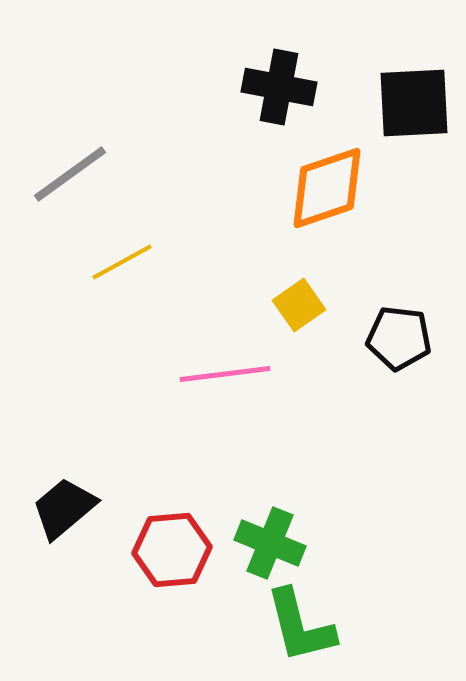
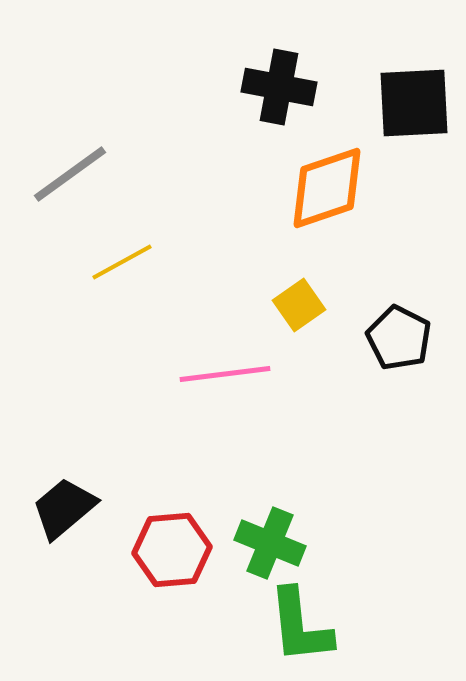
black pentagon: rotated 20 degrees clockwise
green L-shape: rotated 8 degrees clockwise
